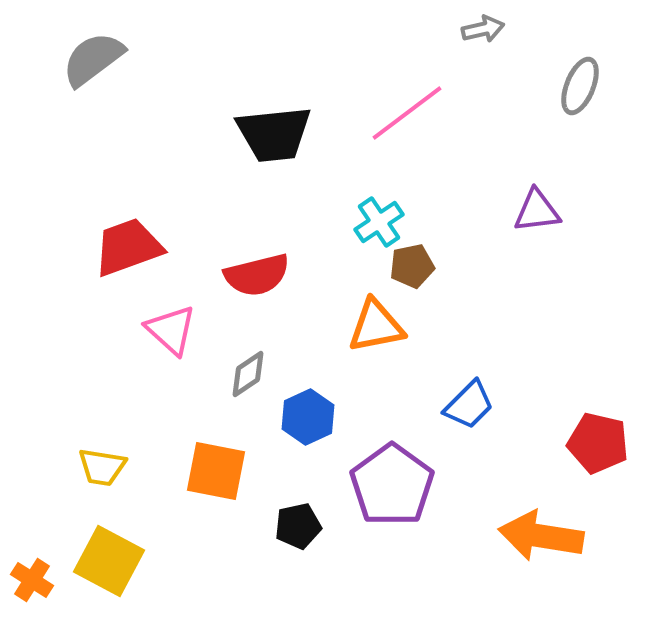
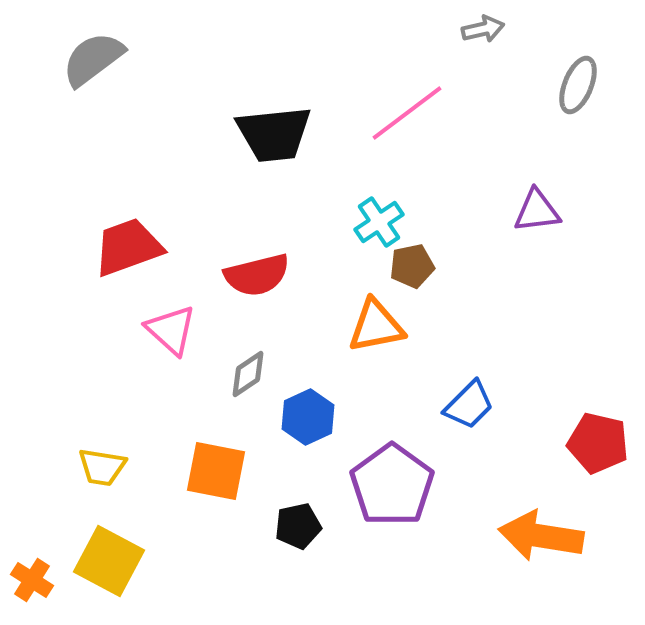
gray ellipse: moved 2 px left, 1 px up
